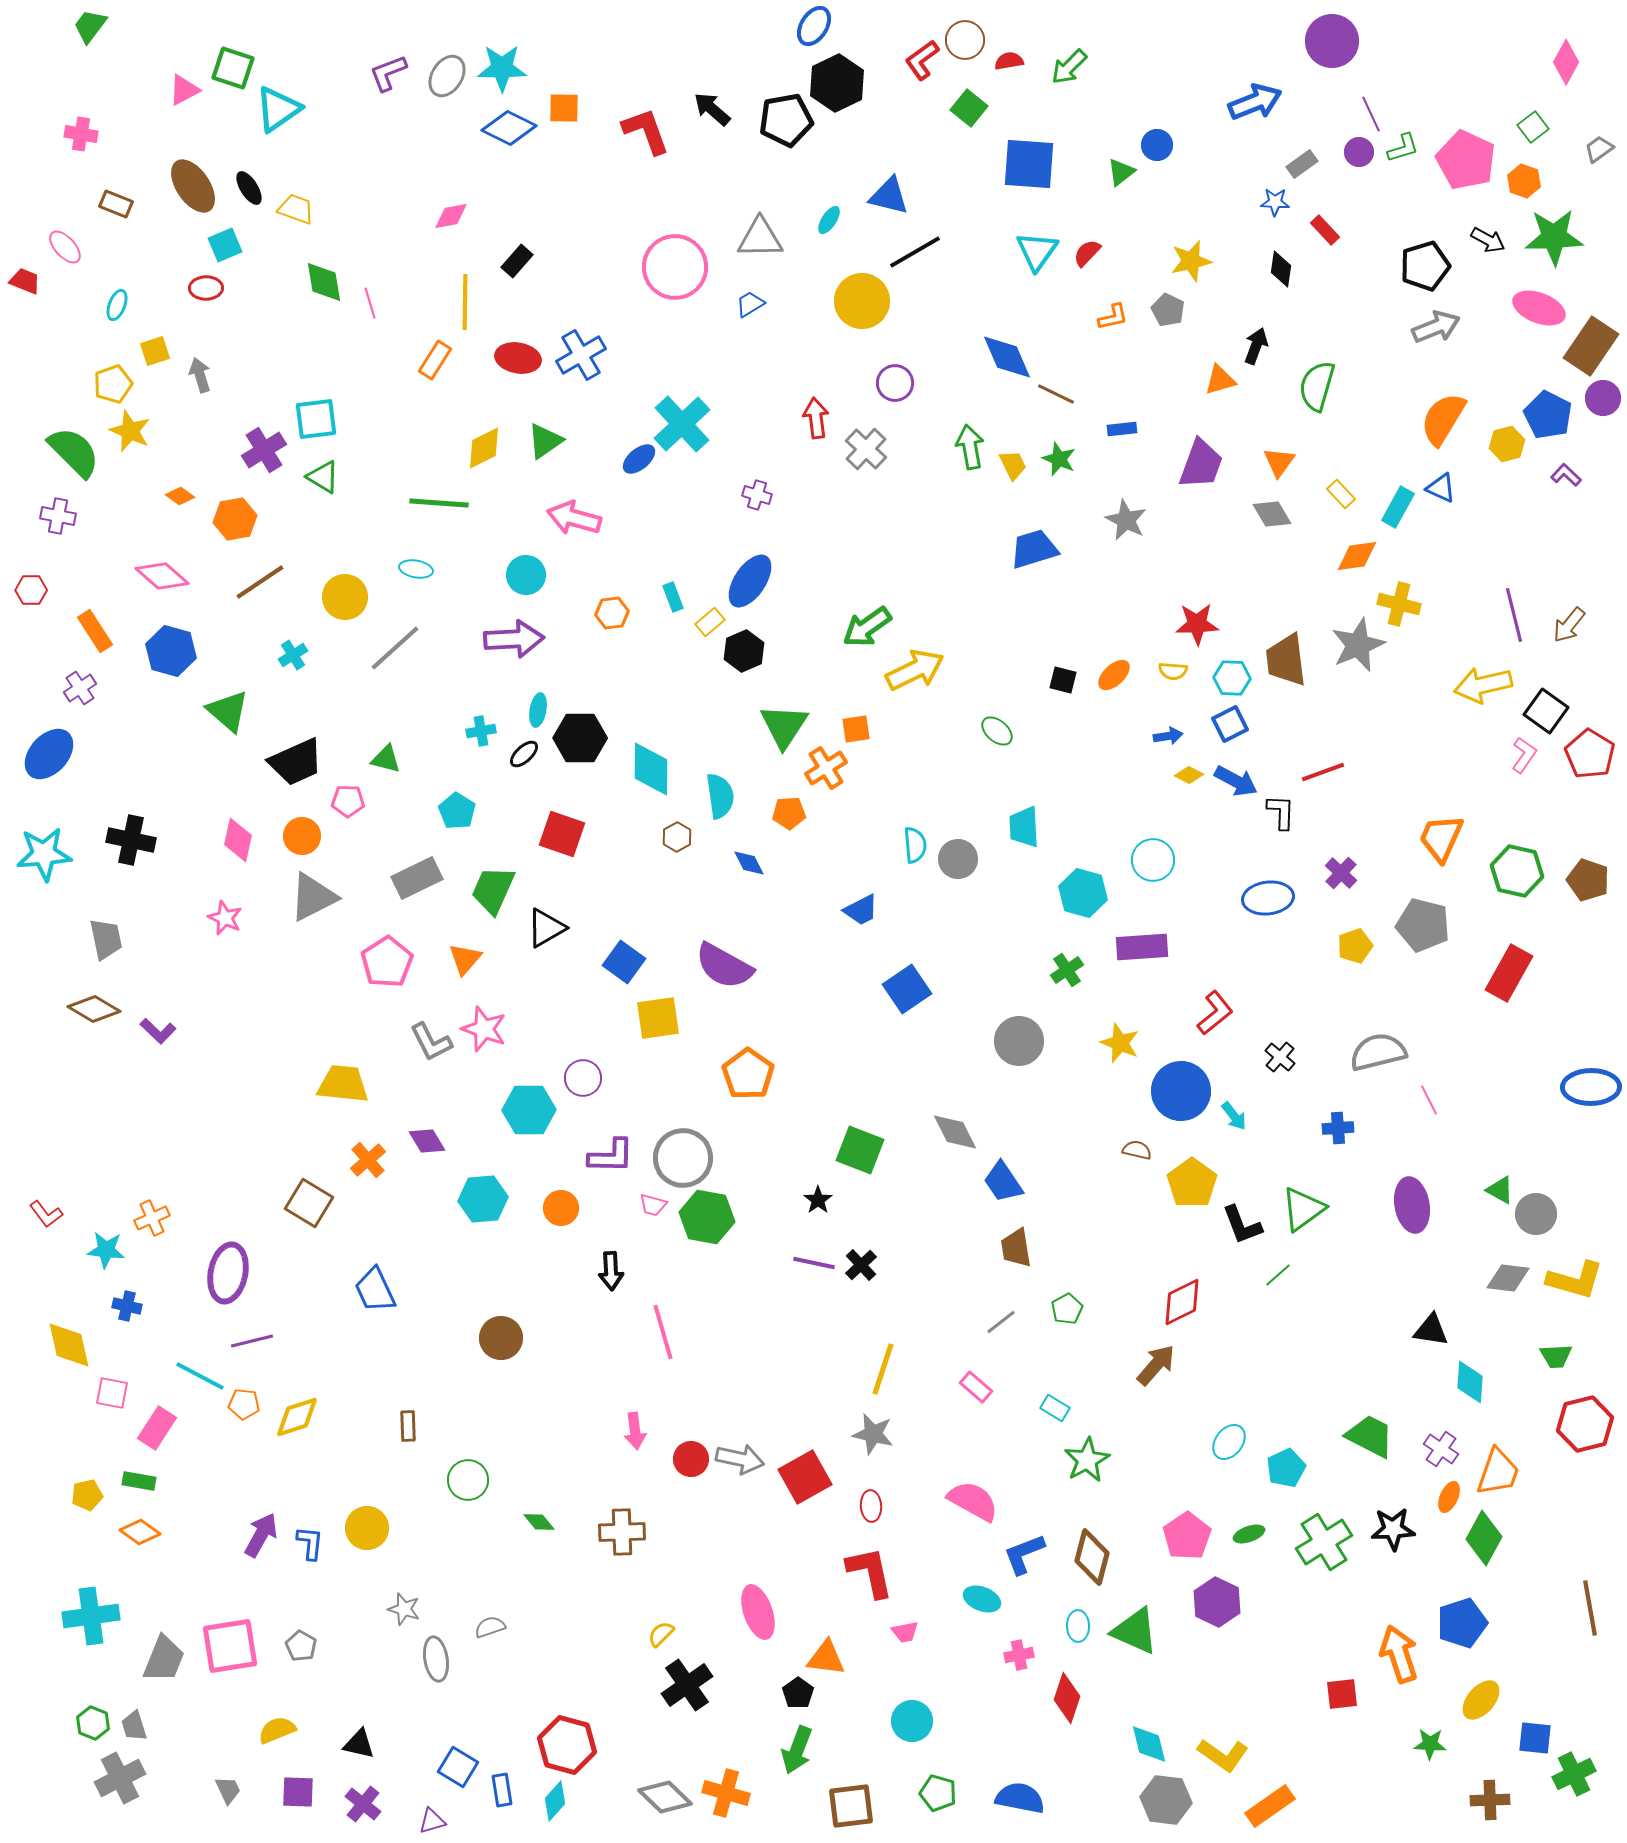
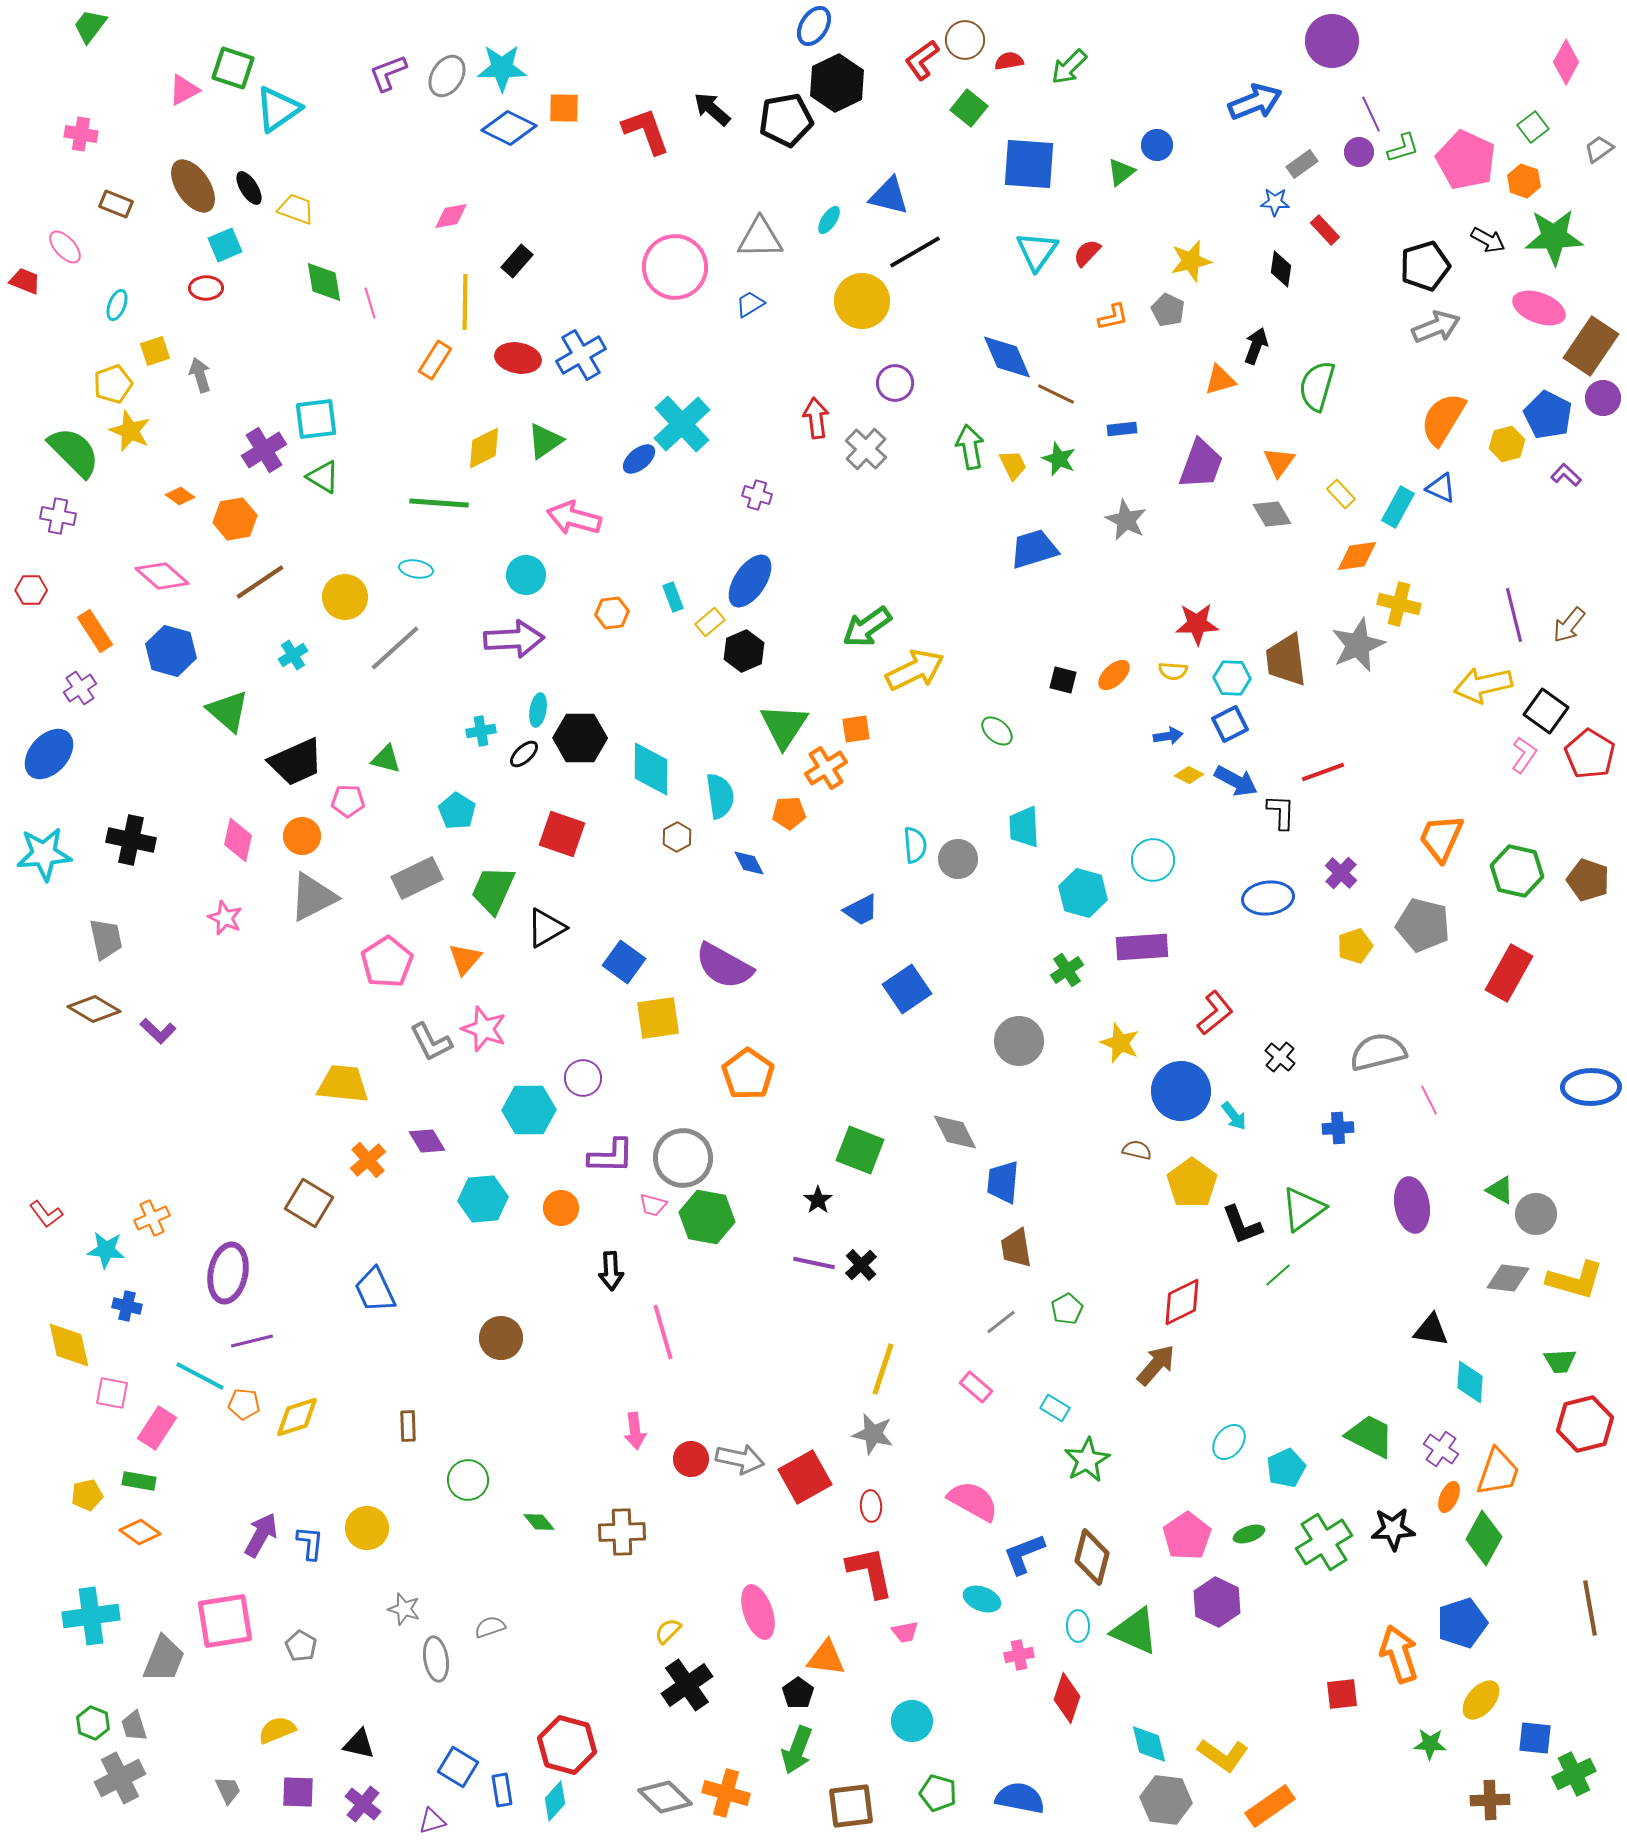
blue trapezoid at (1003, 1182): rotated 39 degrees clockwise
green trapezoid at (1556, 1356): moved 4 px right, 5 px down
yellow semicircle at (661, 1634): moved 7 px right, 3 px up
pink square at (230, 1646): moved 5 px left, 25 px up
